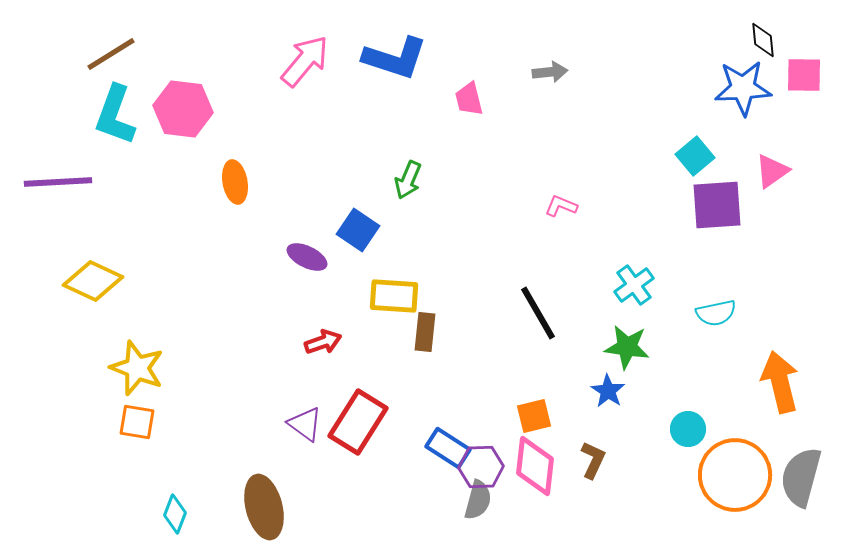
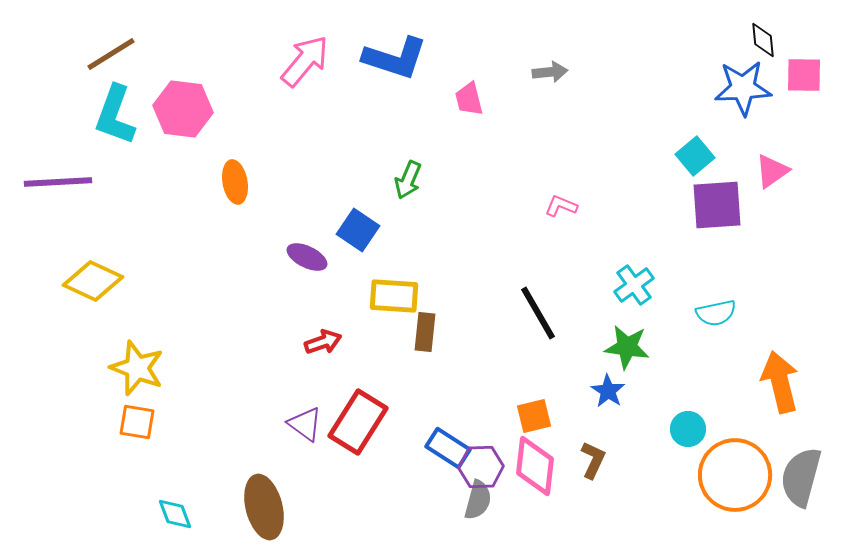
cyan diamond at (175, 514): rotated 42 degrees counterclockwise
